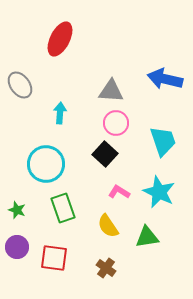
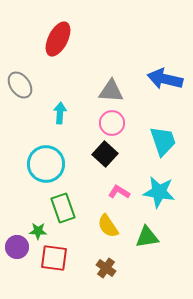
red ellipse: moved 2 px left
pink circle: moved 4 px left
cyan star: rotated 16 degrees counterclockwise
green star: moved 21 px right, 21 px down; rotated 18 degrees counterclockwise
